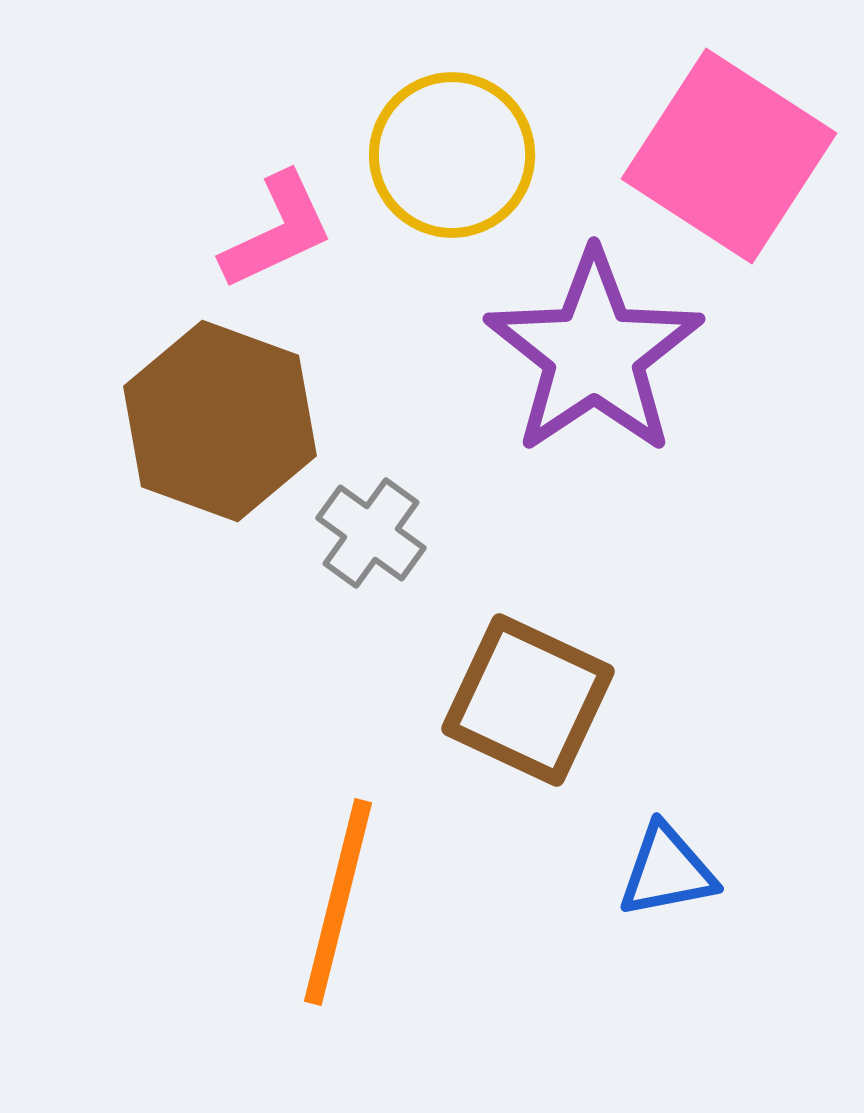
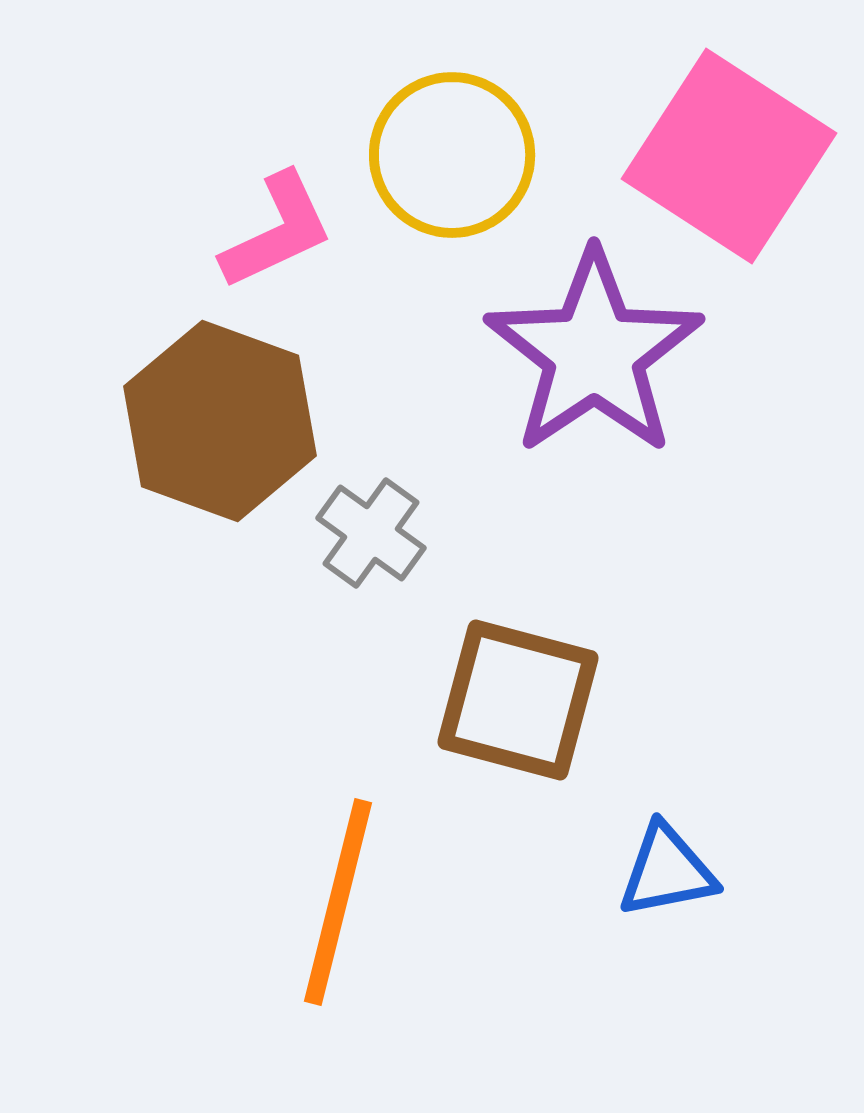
brown square: moved 10 px left; rotated 10 degrees counterclockwise
